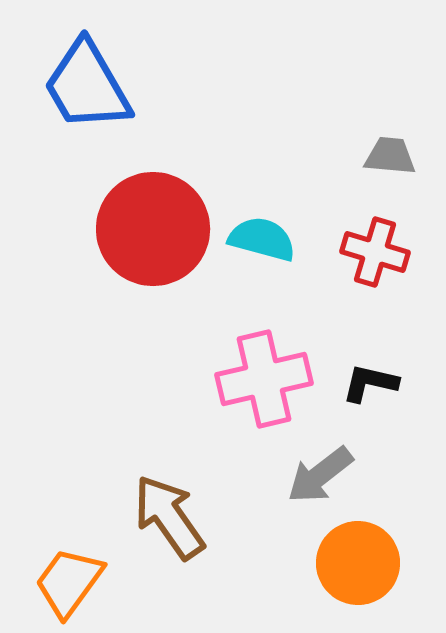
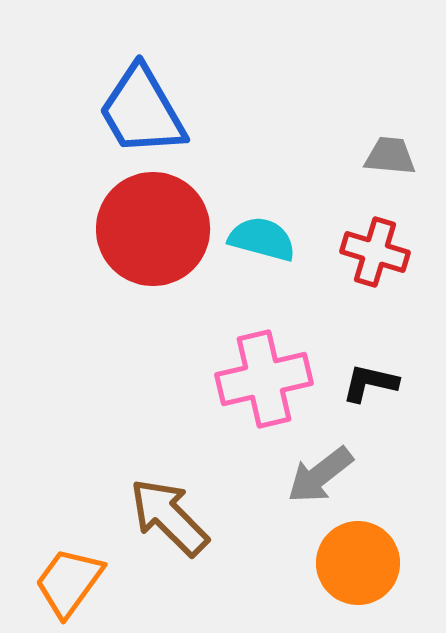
blue trapezoid: moved 55 px right, 25 px down
brown arrow: rotated 10 degrees counterclockwise
